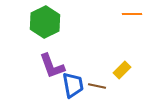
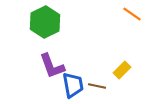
orange line: rotated 36 degrees clockwise
